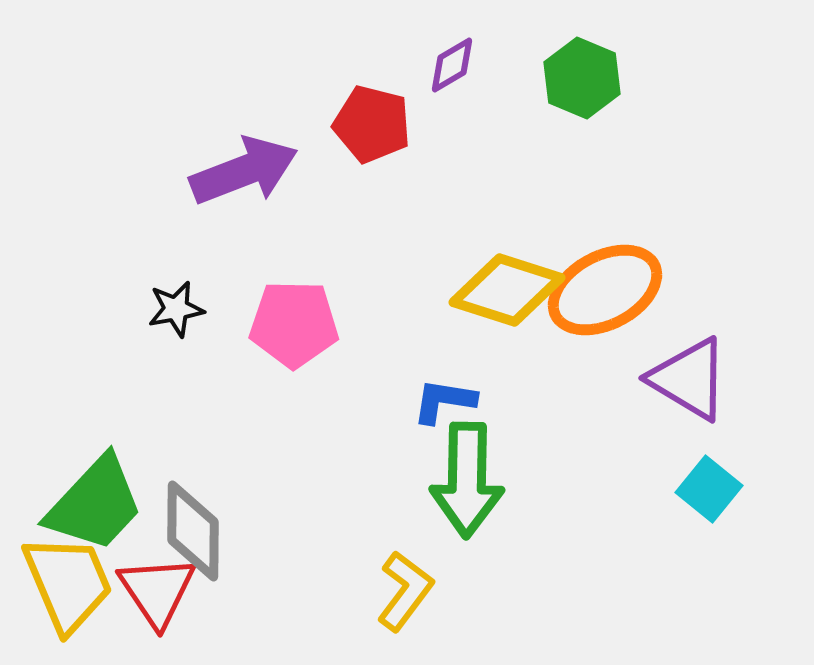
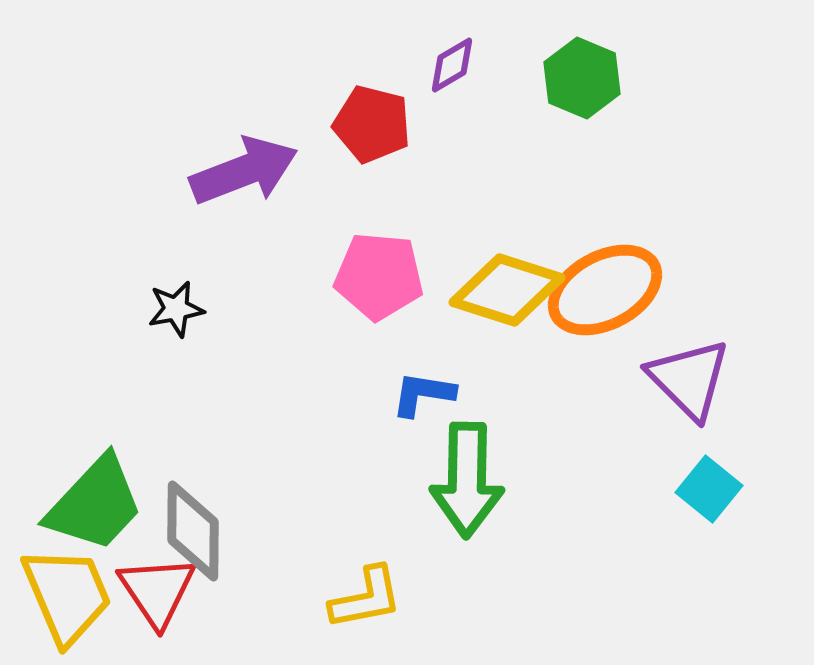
pink pentagon: moved 85 px right, 48 px up; rotated 4 degrees clockwise
purple triangle: rotated 14 degrees clockwise
blue L-shape: moved 21 px left, 7 px up
yellow trapezoid: moved 1 px left, 12 px down
yellow L-shape: moved 39 px left, 7 px down; rotated 42 degrees clockwise
